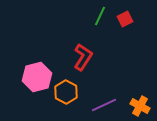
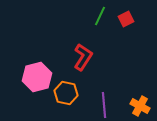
red square: moved 1 px right
orange hexagon: moved 1 px down; rotated 15 degrees counterclockwise
purple line: rotated 70 degrees counterclockwise
